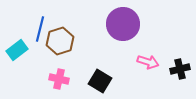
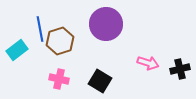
purple circle: moved 17 px left
blue line: rotated 25 degrees counterclockwise
pink arrow: moved 1 px down
